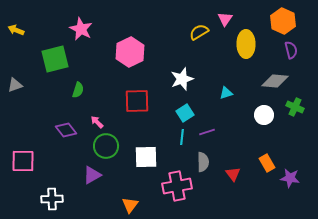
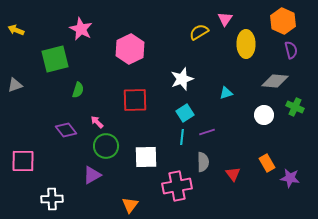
pink hexagon: moved 3 px up
red square: moved 2 px left, 1 px up
